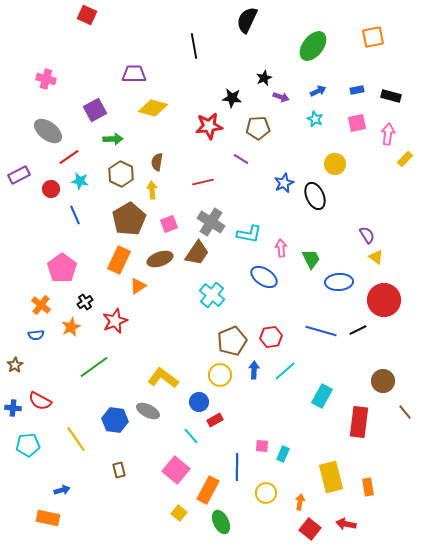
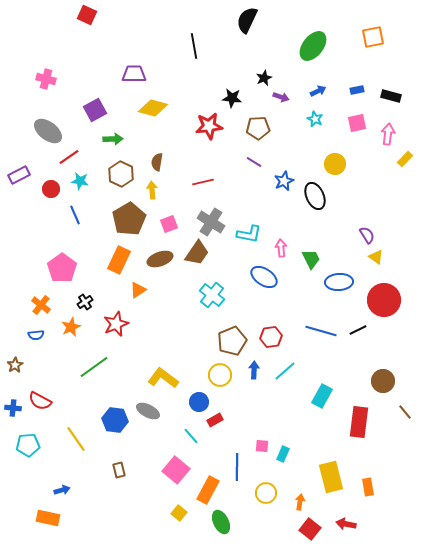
purple line at (241, 159): moved 13 px right, 3 px down
blue star at (284, 183): moved 2 px up
orange triangle at (138, 286): moved 4 px down
red star at (115, 321): moved 1 px right, 3 px down
